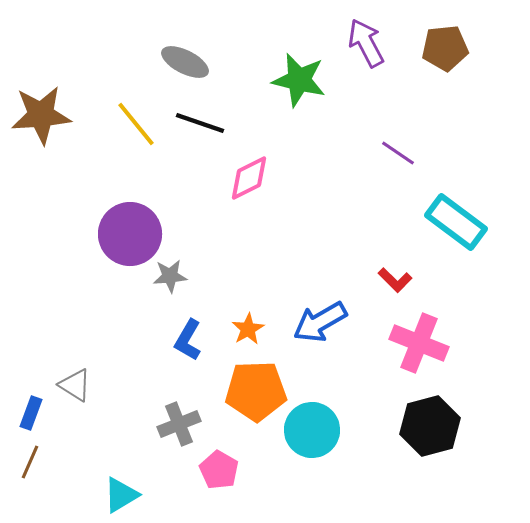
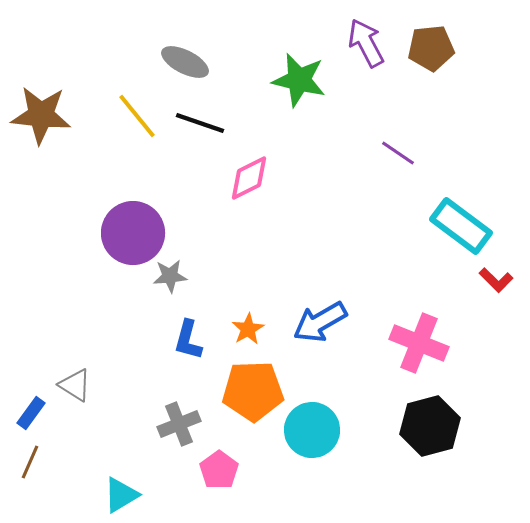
brown pentagon: moved 14 px left
brown star: rotated 10 degrees clockwise
yellow line: moved 1 px right, 8 px up
cyan rectangle: moved 5 px right, 4 px down
purple circle: moved 3 px right, 1 px up
red L-shape: moved 101 px right
blue L-shape: rotated 15 degrees counterclockwise
orange pentagon: moved 3 px left
blue rectangle: rotated 16 degrees clockwise
pink pentagon: rotated 6 degrees clockwise
